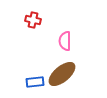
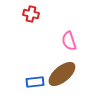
red cross: moved 2 px left, 6 px up
pink semicircle: moved 4 px right; rotated 18 degrees counterclockwise
